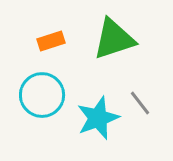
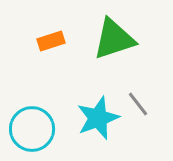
cyan circle: moved 10 px left, 34 px down
gray line: moved 2 px left, 1 px down
